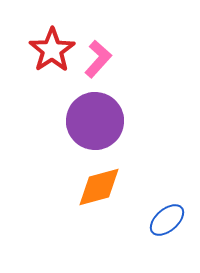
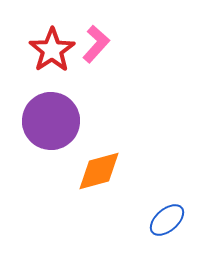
pink L-shape: moved 2 px left, 15 px up
purple circle: moved 44 px left
orange diamond: moved 16 px up
